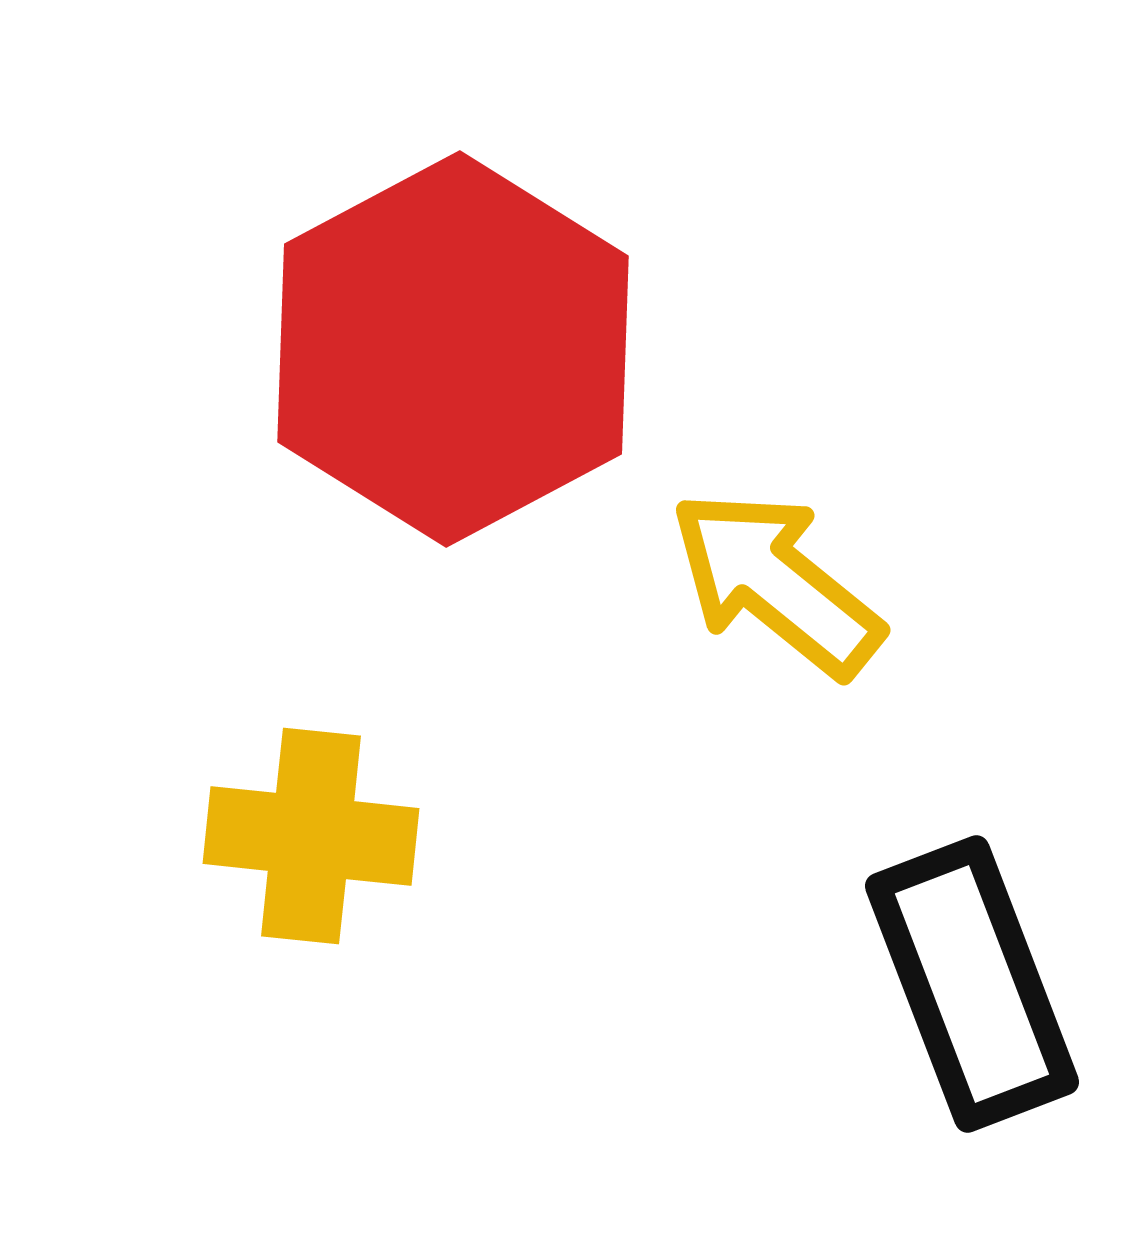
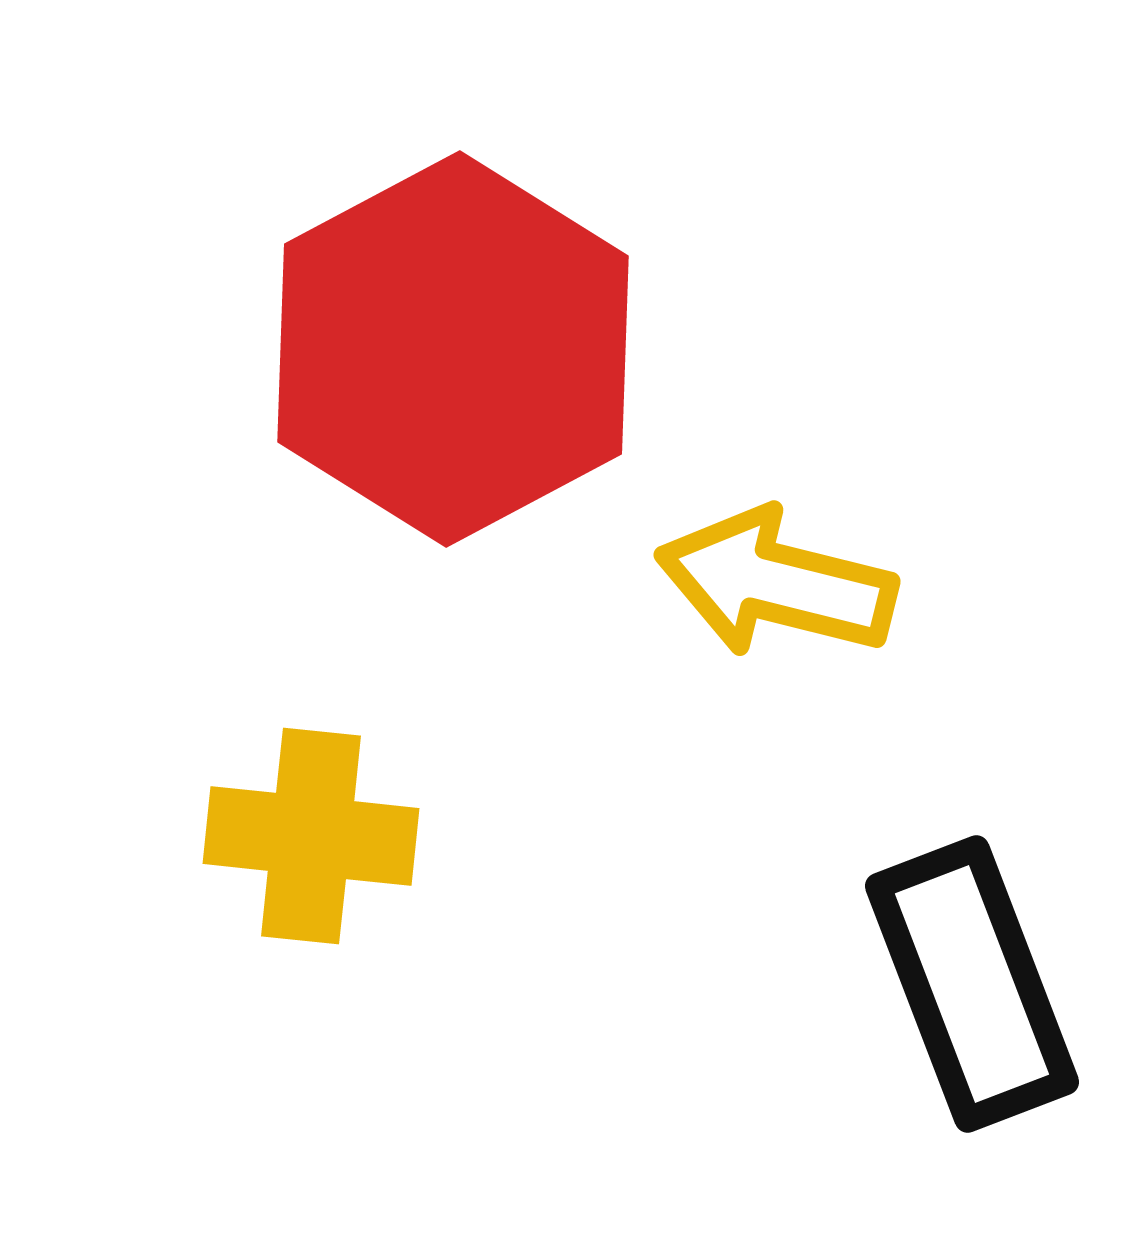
yellow arrow: rotated 25 degrees counterclockwise
